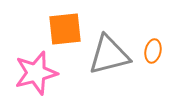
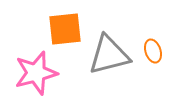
orange ellipse: rotated 30 degrees counterclockwise
